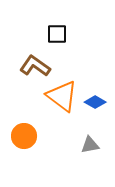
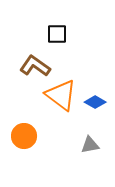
orange triangle: moved 1 px left, 1 px up
